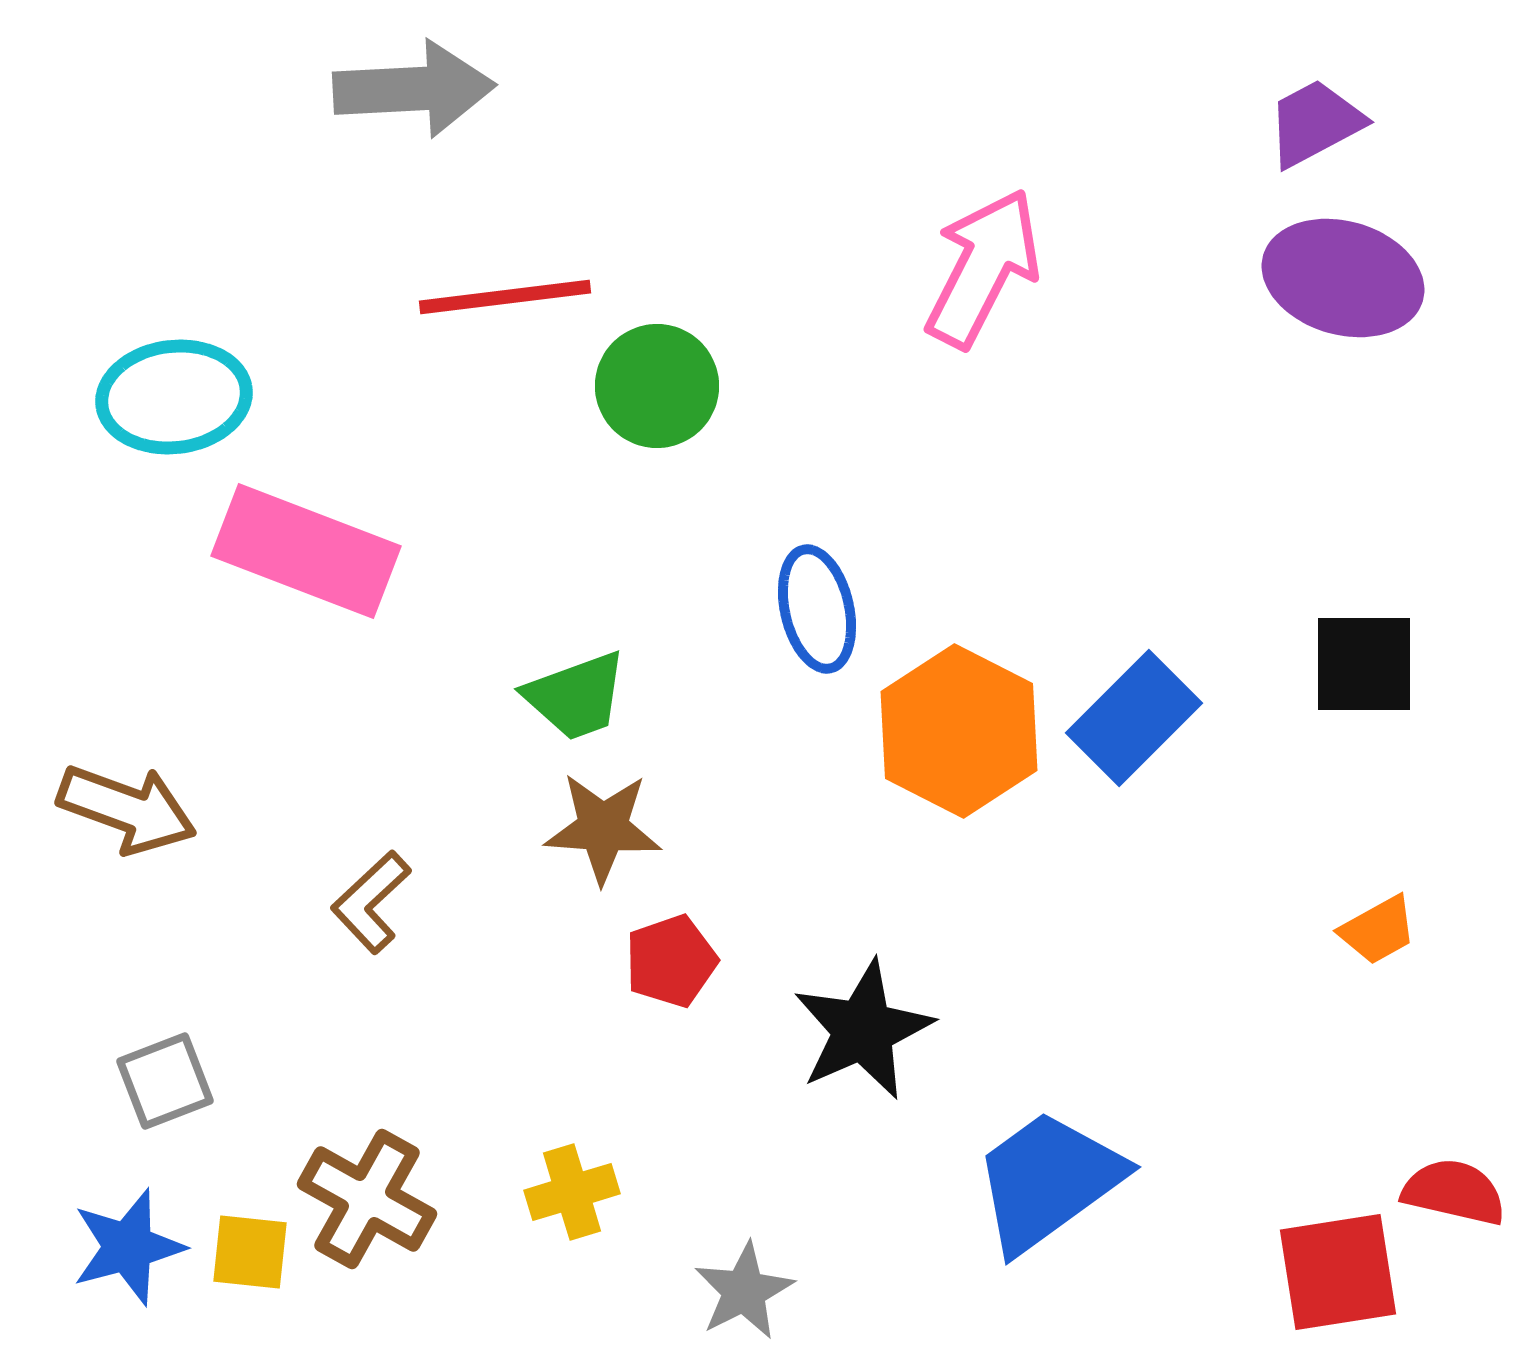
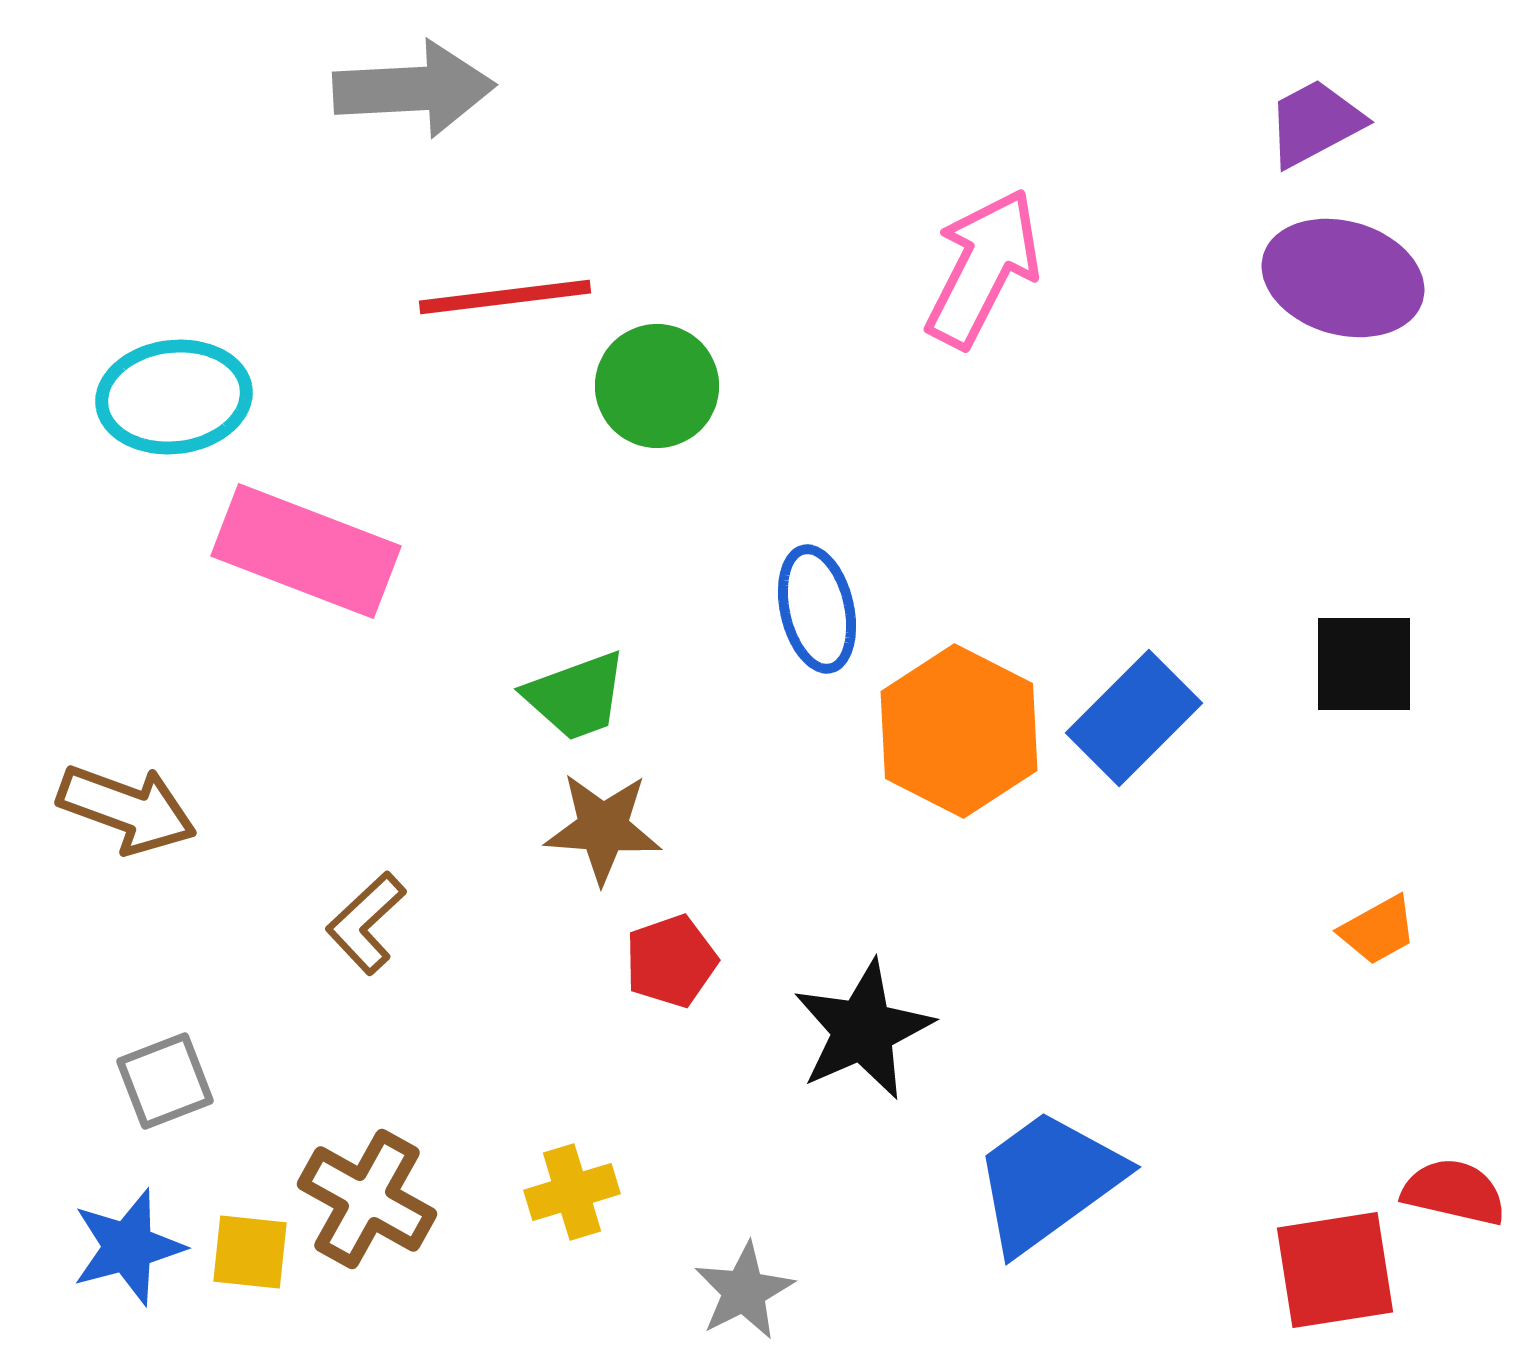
brown L-shape: moved 5 px left, 21 px down
red square: moved 3 px left, 2 px up
